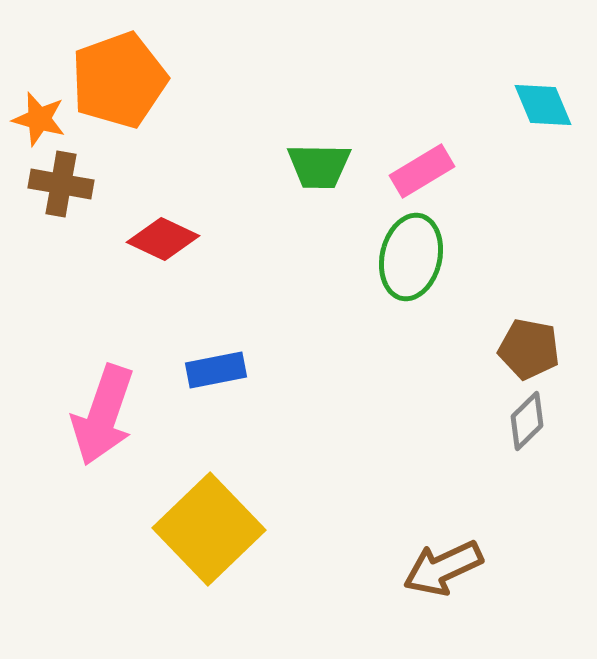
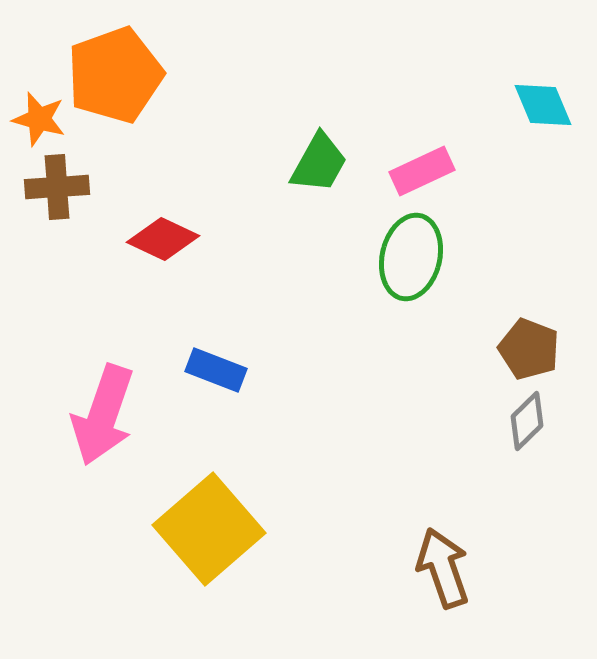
orange pentagon: moved 4 px left, 5 px up
green trapezoid: moved 3 px up; rotated 62 degrees counterclockwise
pink rectangle: rotated 6 degrees clockwise
brown cross: moved 4 px left, 3 px down; rotated 14 degrees counterclockwise
brown pentagon: rotated 10 degrees clockwise
blue rectangle: rotated 32 degrees clockwise
yellow square: rotated 3 degrees clockwise
brown arrow: rotated 96 degrees clockwise
